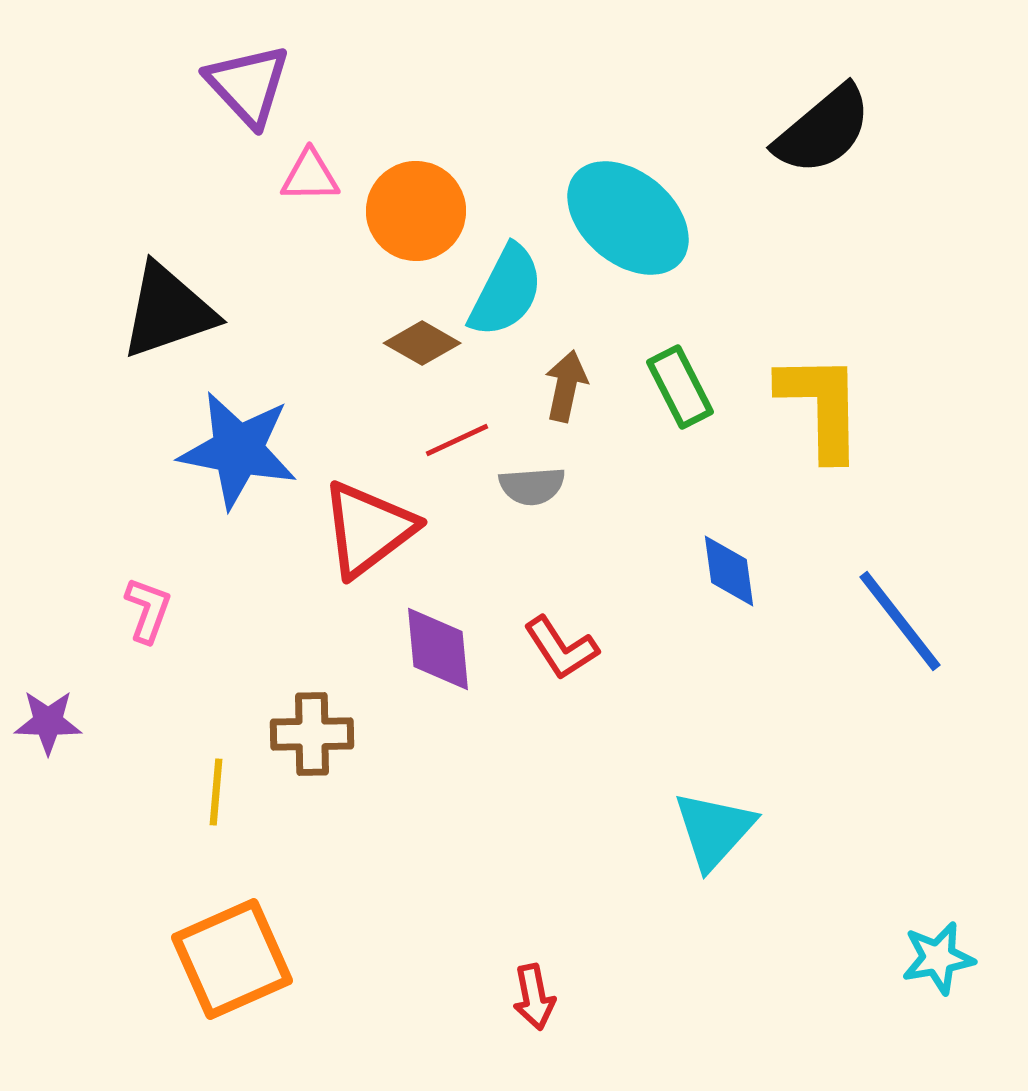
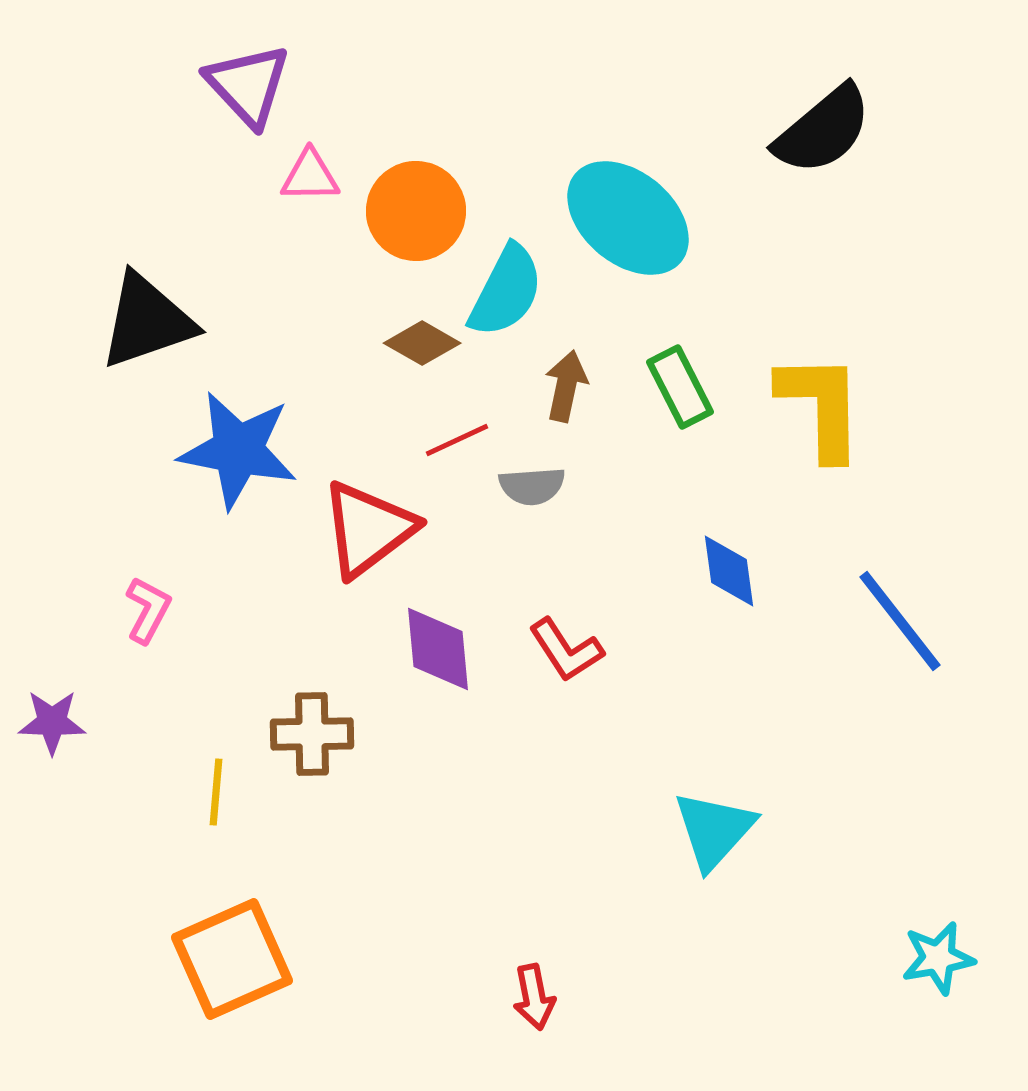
black triangle: moved 21 px left, 10 px down
pink L-shape: rotated 8 degrees clockwise
red L-shape: moved 5 px right, 2 px down
purple star: moved 4 px right
